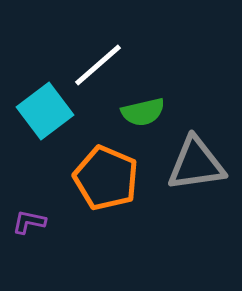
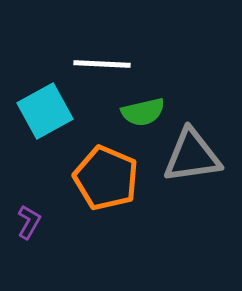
white line: moved 4 px right, 1 px up; rotated 44 degrees clockwise
cyan square: rotated 8 degrees clockwise
gray triangle: moved 4 px left, 8 px up
purple L-shape: rotated 108 degrees clockwise
